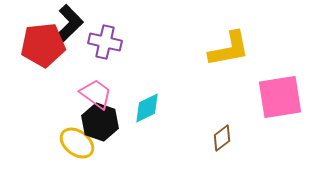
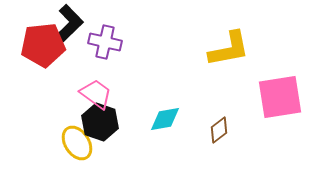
cyan diamond: moved 18 px right, 11 px down; rotated 16 degrees clockwise
brown diamond: moved 3 px left, 8 px up
yellow ellipse: rotated 20 degrees clockwise
